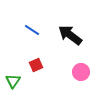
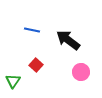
blue line: rotated 21 degrees counterclockwise
black arrow: moved 2 px left, 5 px down
red square: rotated 24 degrees counterclockwise
